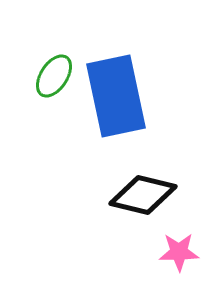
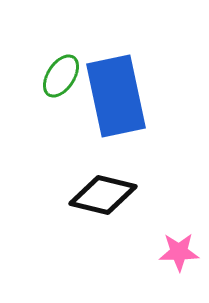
green ellipse: moved 7 px right
black diamond: moved 40 px left
